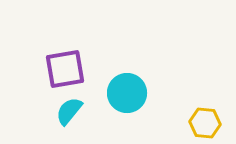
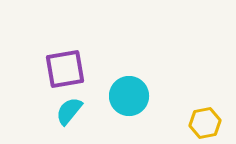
cyan circle: moved 2 px right, 3 px down
yellow hexagon: rotated 16 degrees counterclockwise
